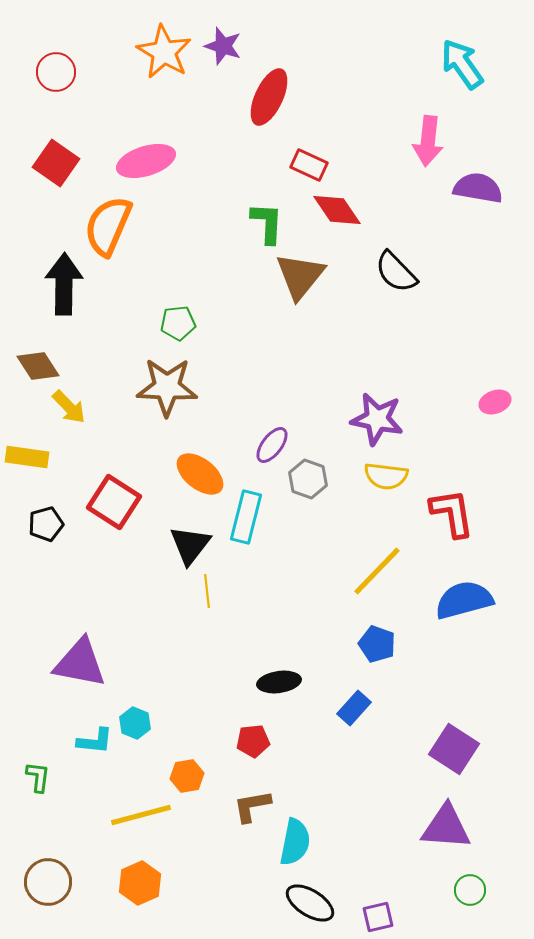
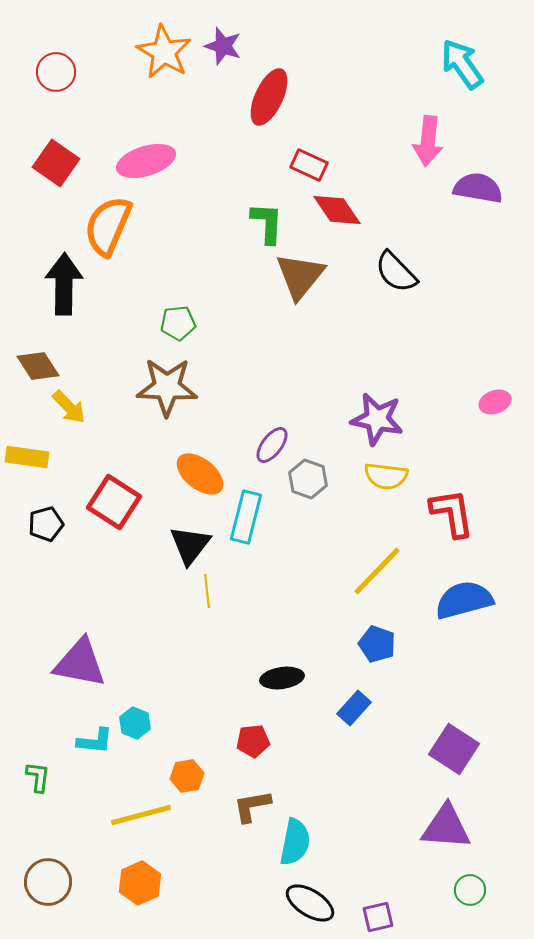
black ellipse at (279, 682): moved 3 px right, 4 px up
